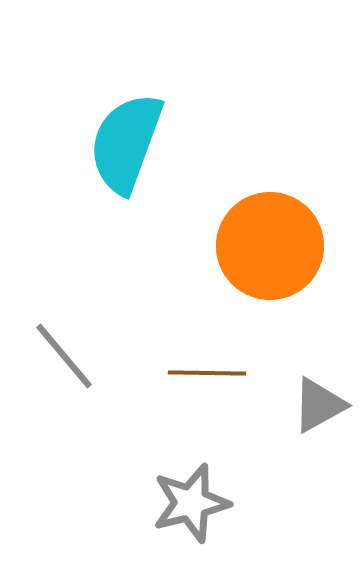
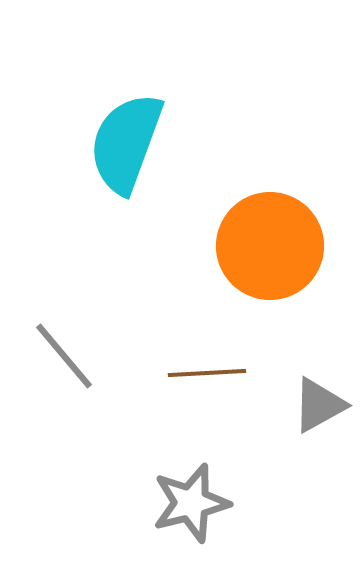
brown line: rotated 4 degrees counterclockwise
